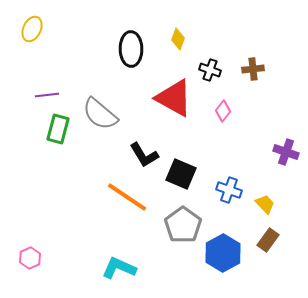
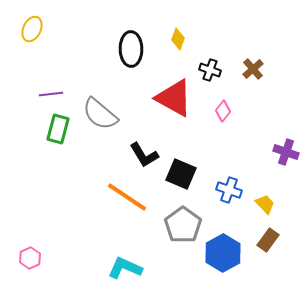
brown cross: rotated 35 degrees counterclockwise
purple line: moved 4 px right, 1 px up
cyan L-shape: moved 6 px right
